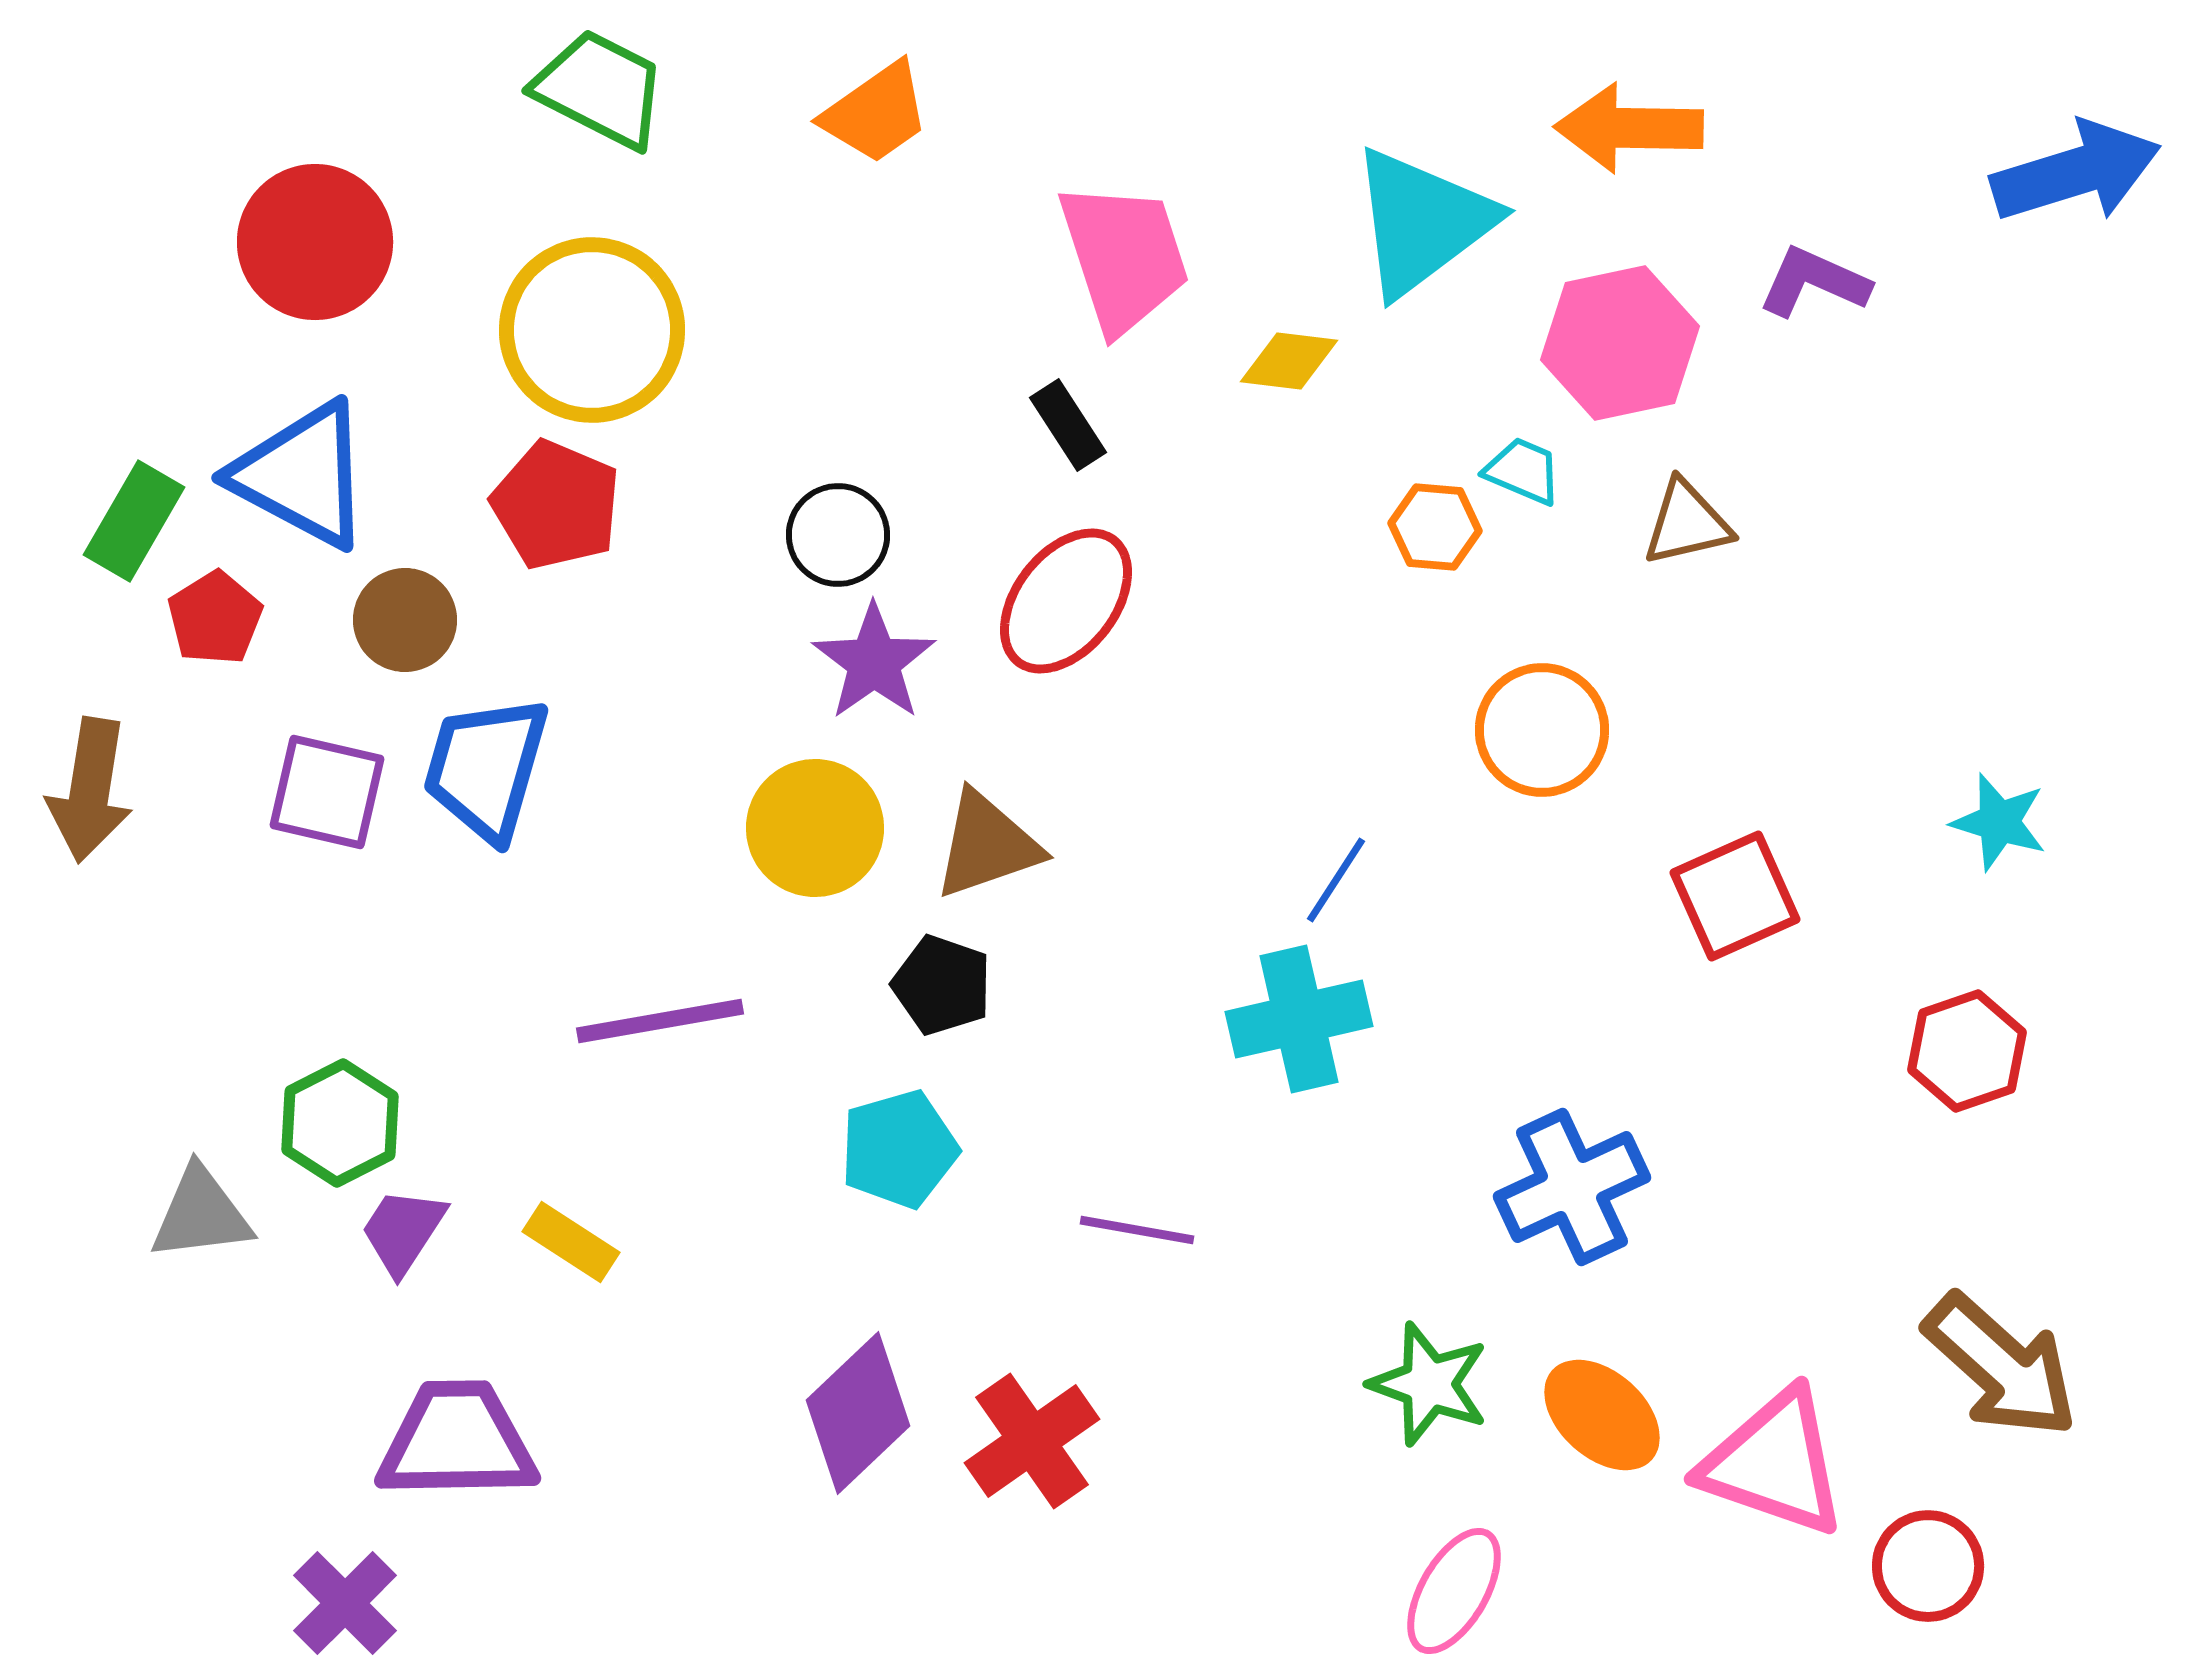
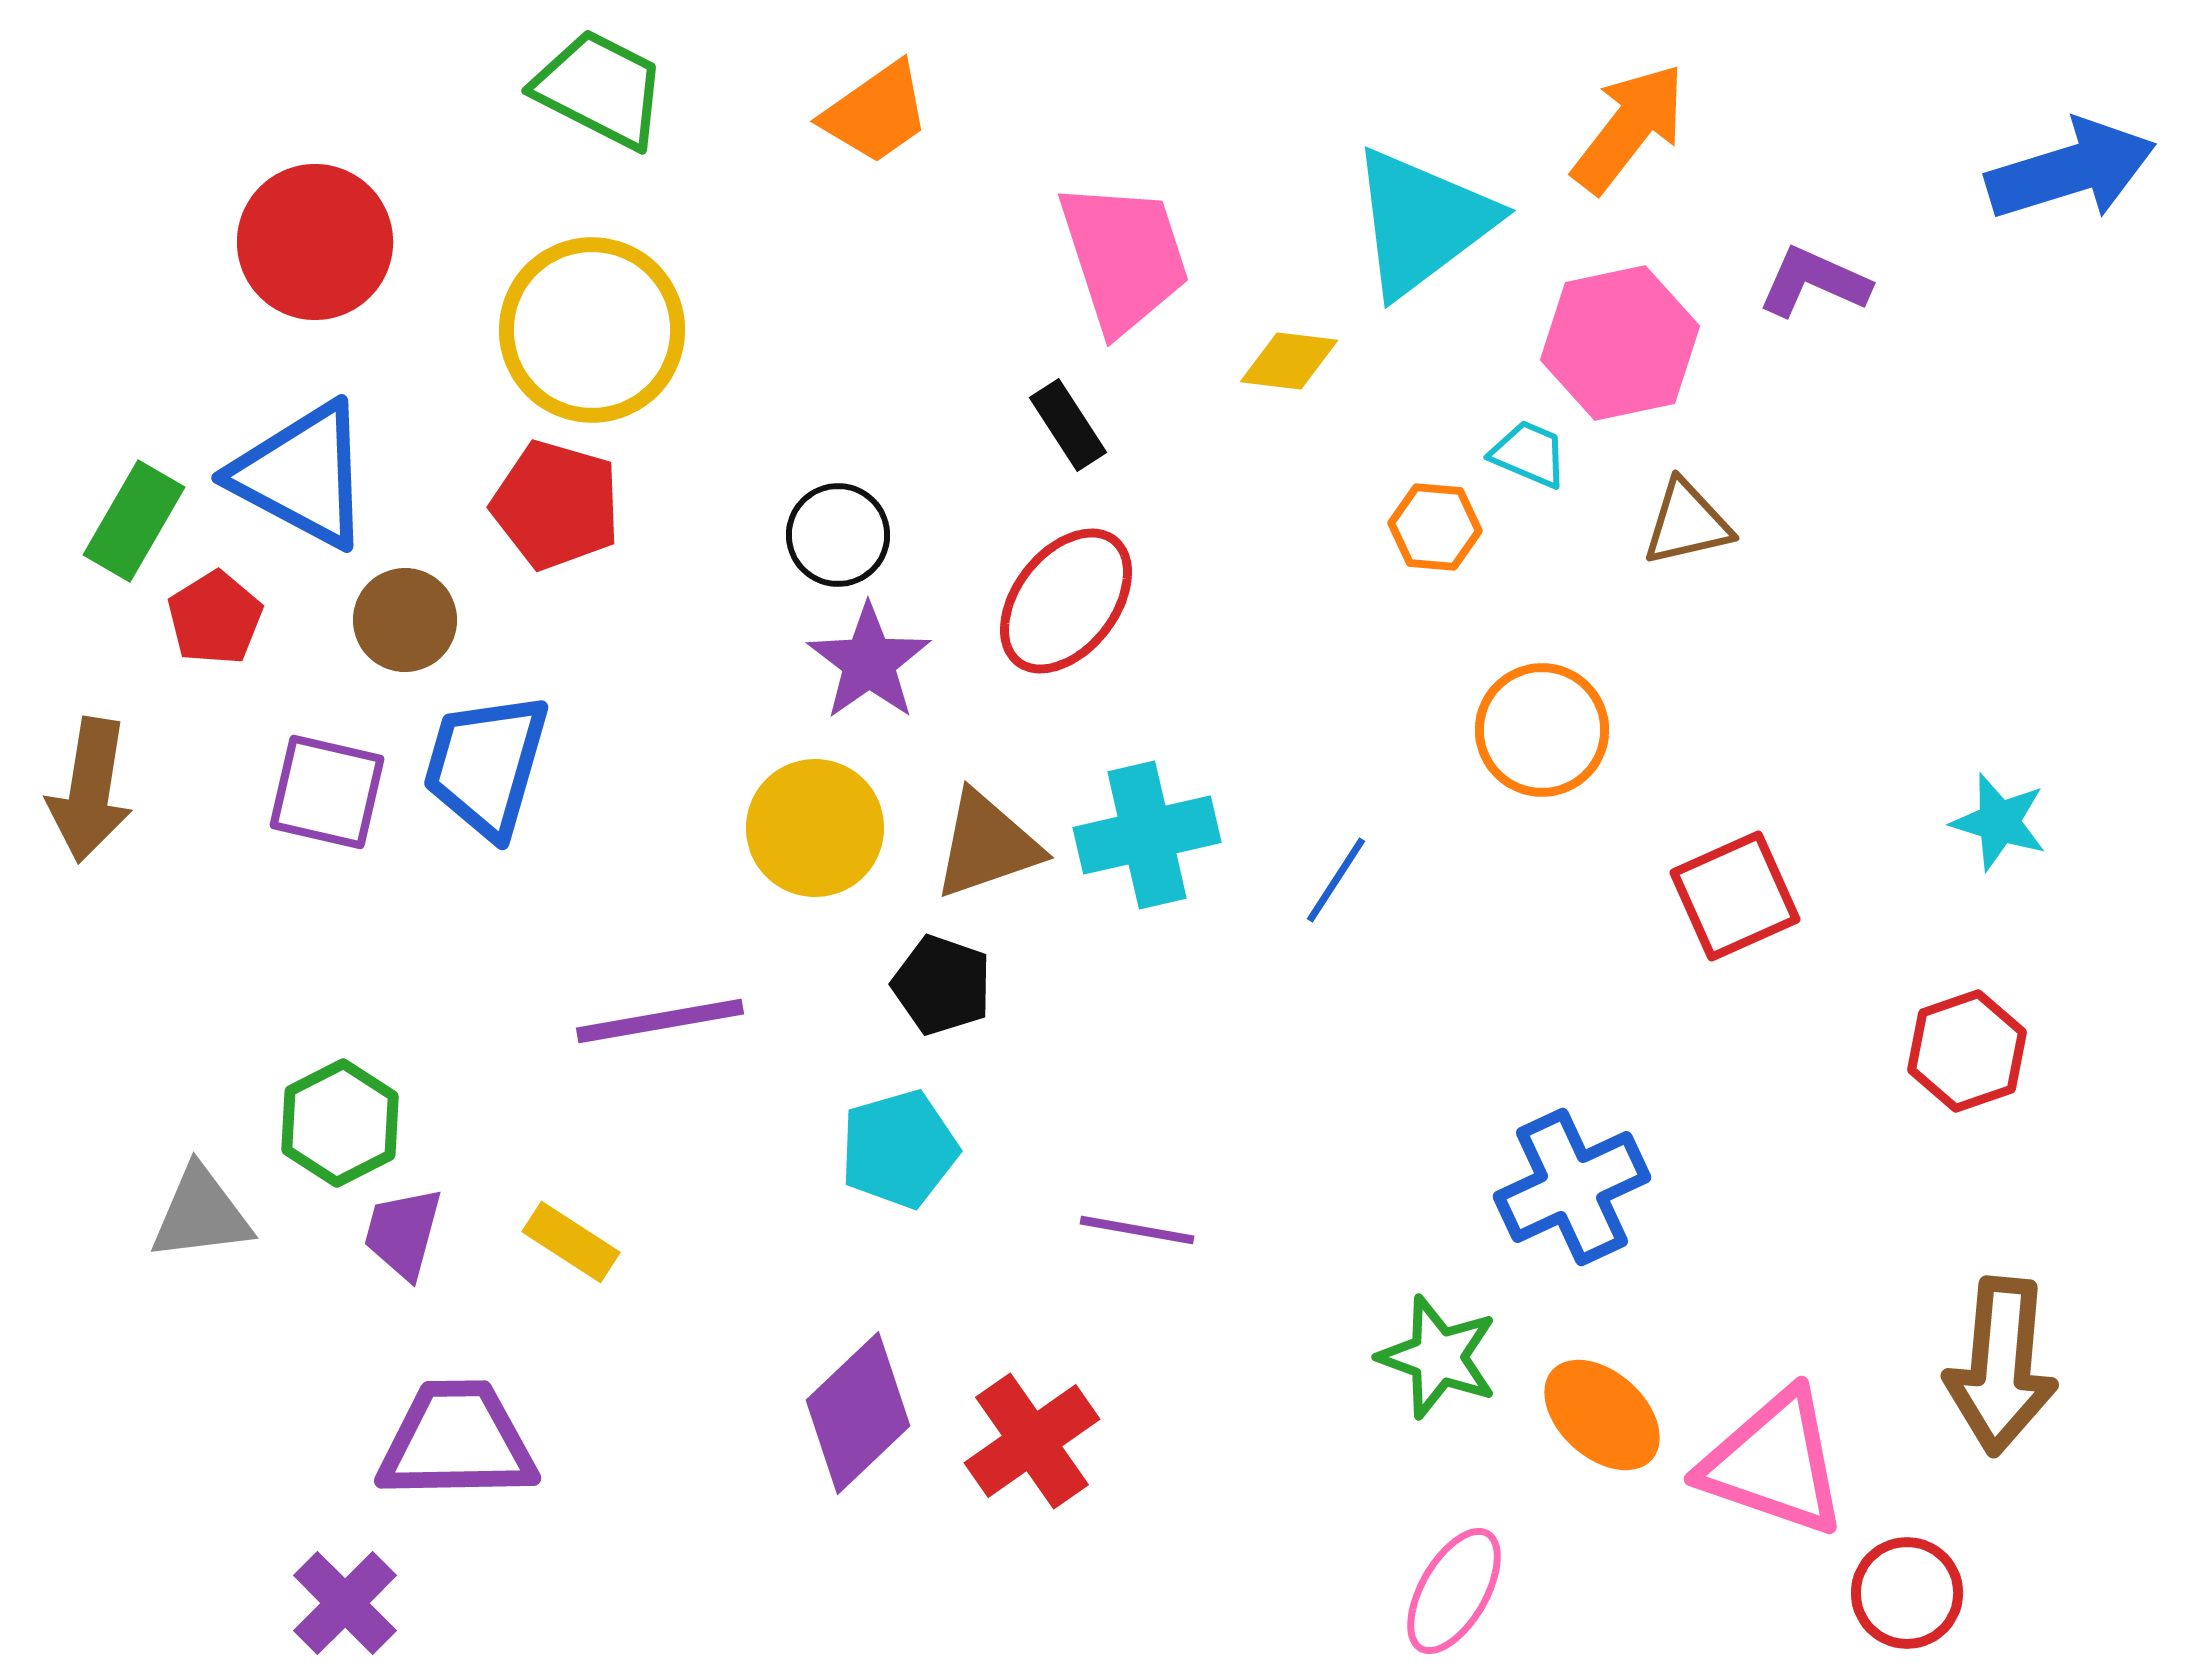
orange arrow at (1629, 128): rotated 127 degrees clockwise
blue arrow at (2076, 172): moved 5 px left, 2 px up
cyan trapezoid at (1523, 471): moved 6 px right, 17 px up
red pentagon at (556, 505): rotated 7 degrees counterclockwise
purple star at (874, 662): moved 5 px left
blue trapezoid at (486, 768): moved 3 px up
cyan cross at (1299, 1019): moved 152 px left, 184 px up
purple trapezoid at (403, 1231): moved 2 px down; rotated 18 degrees counterclockwise
brown arrow at (2001, 1366): rotated 53 degrees clockwise
green star at (1429, 1384): moved 9 px right, 27 px up
red circle at (1928, 1566): moved 21 px left, 27 px down
